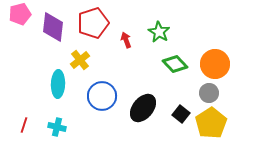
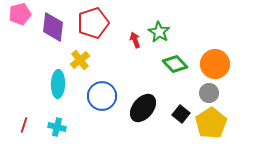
red arrow: moved 9 px right
